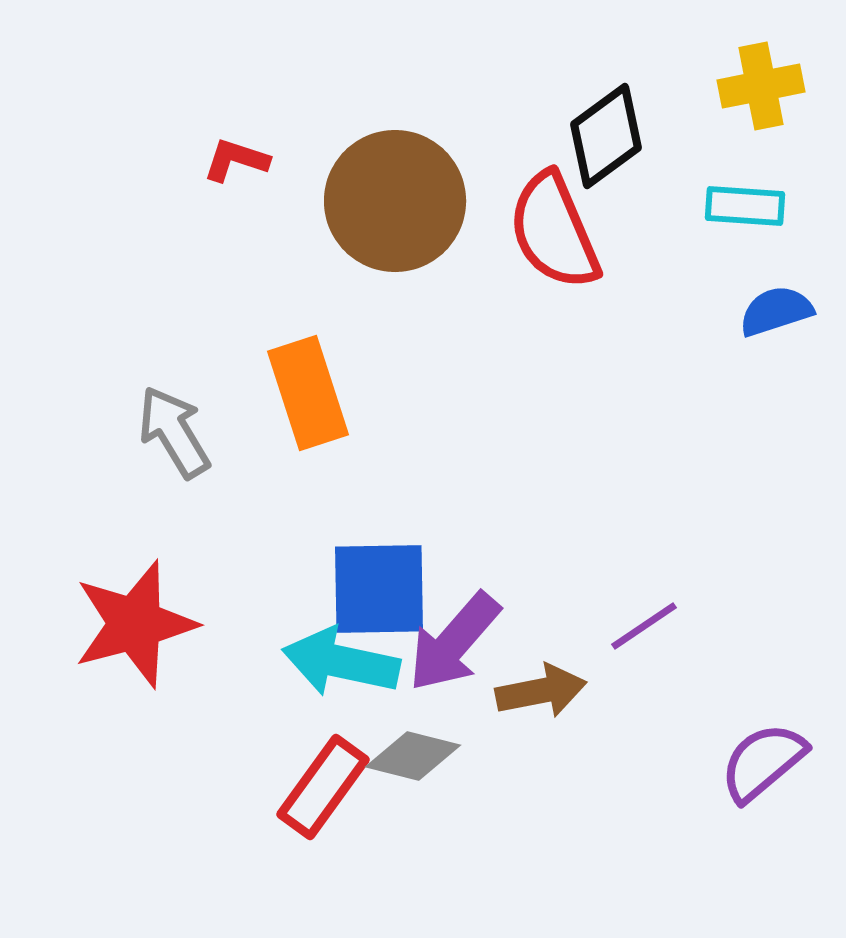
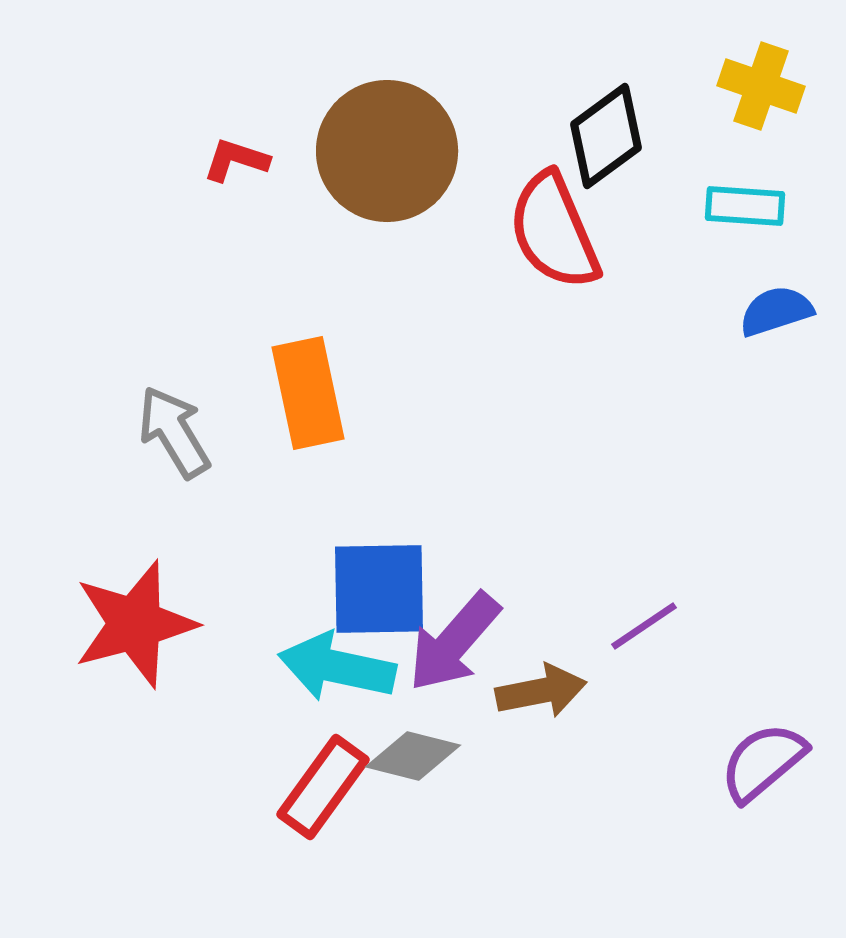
yellow cross: rotated 30 degrees clockwise
brown circle: moved 8 px left, 50 px up
orange rectangle: rotated 6 degrees clockwise
cyan arrow: moved 4 px left, 5 px down
